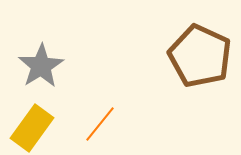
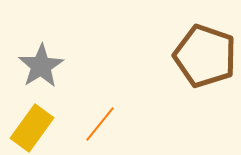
brown pentagon: moved 5 px right; rotated 6 degrees counterclockwise
